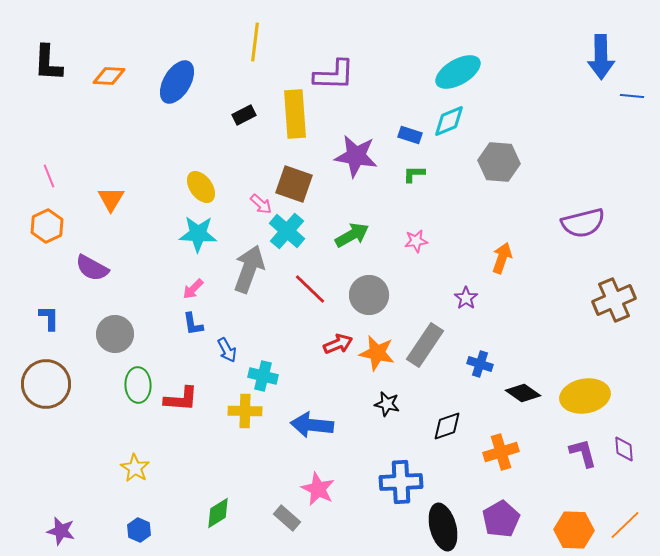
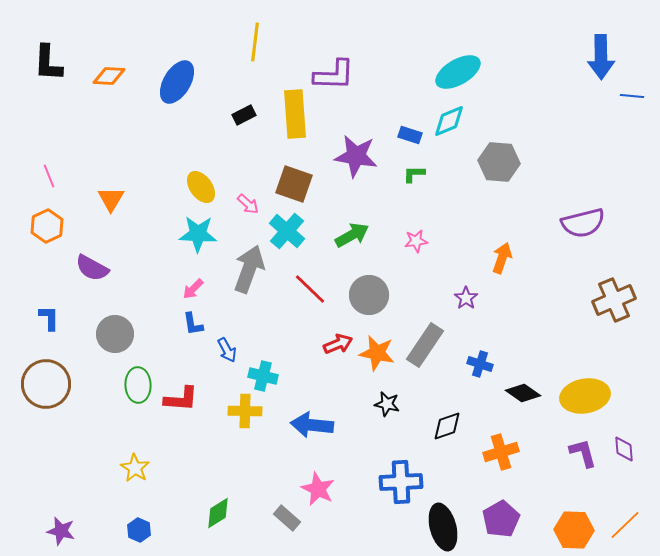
pink arrow at (261, 204): moved 13 px left
